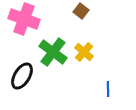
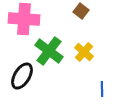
pink cross: rotated 16 degrees counterclockwise
green cross: moved 4 px left, 1 px up
blue line: moved 6 px left
